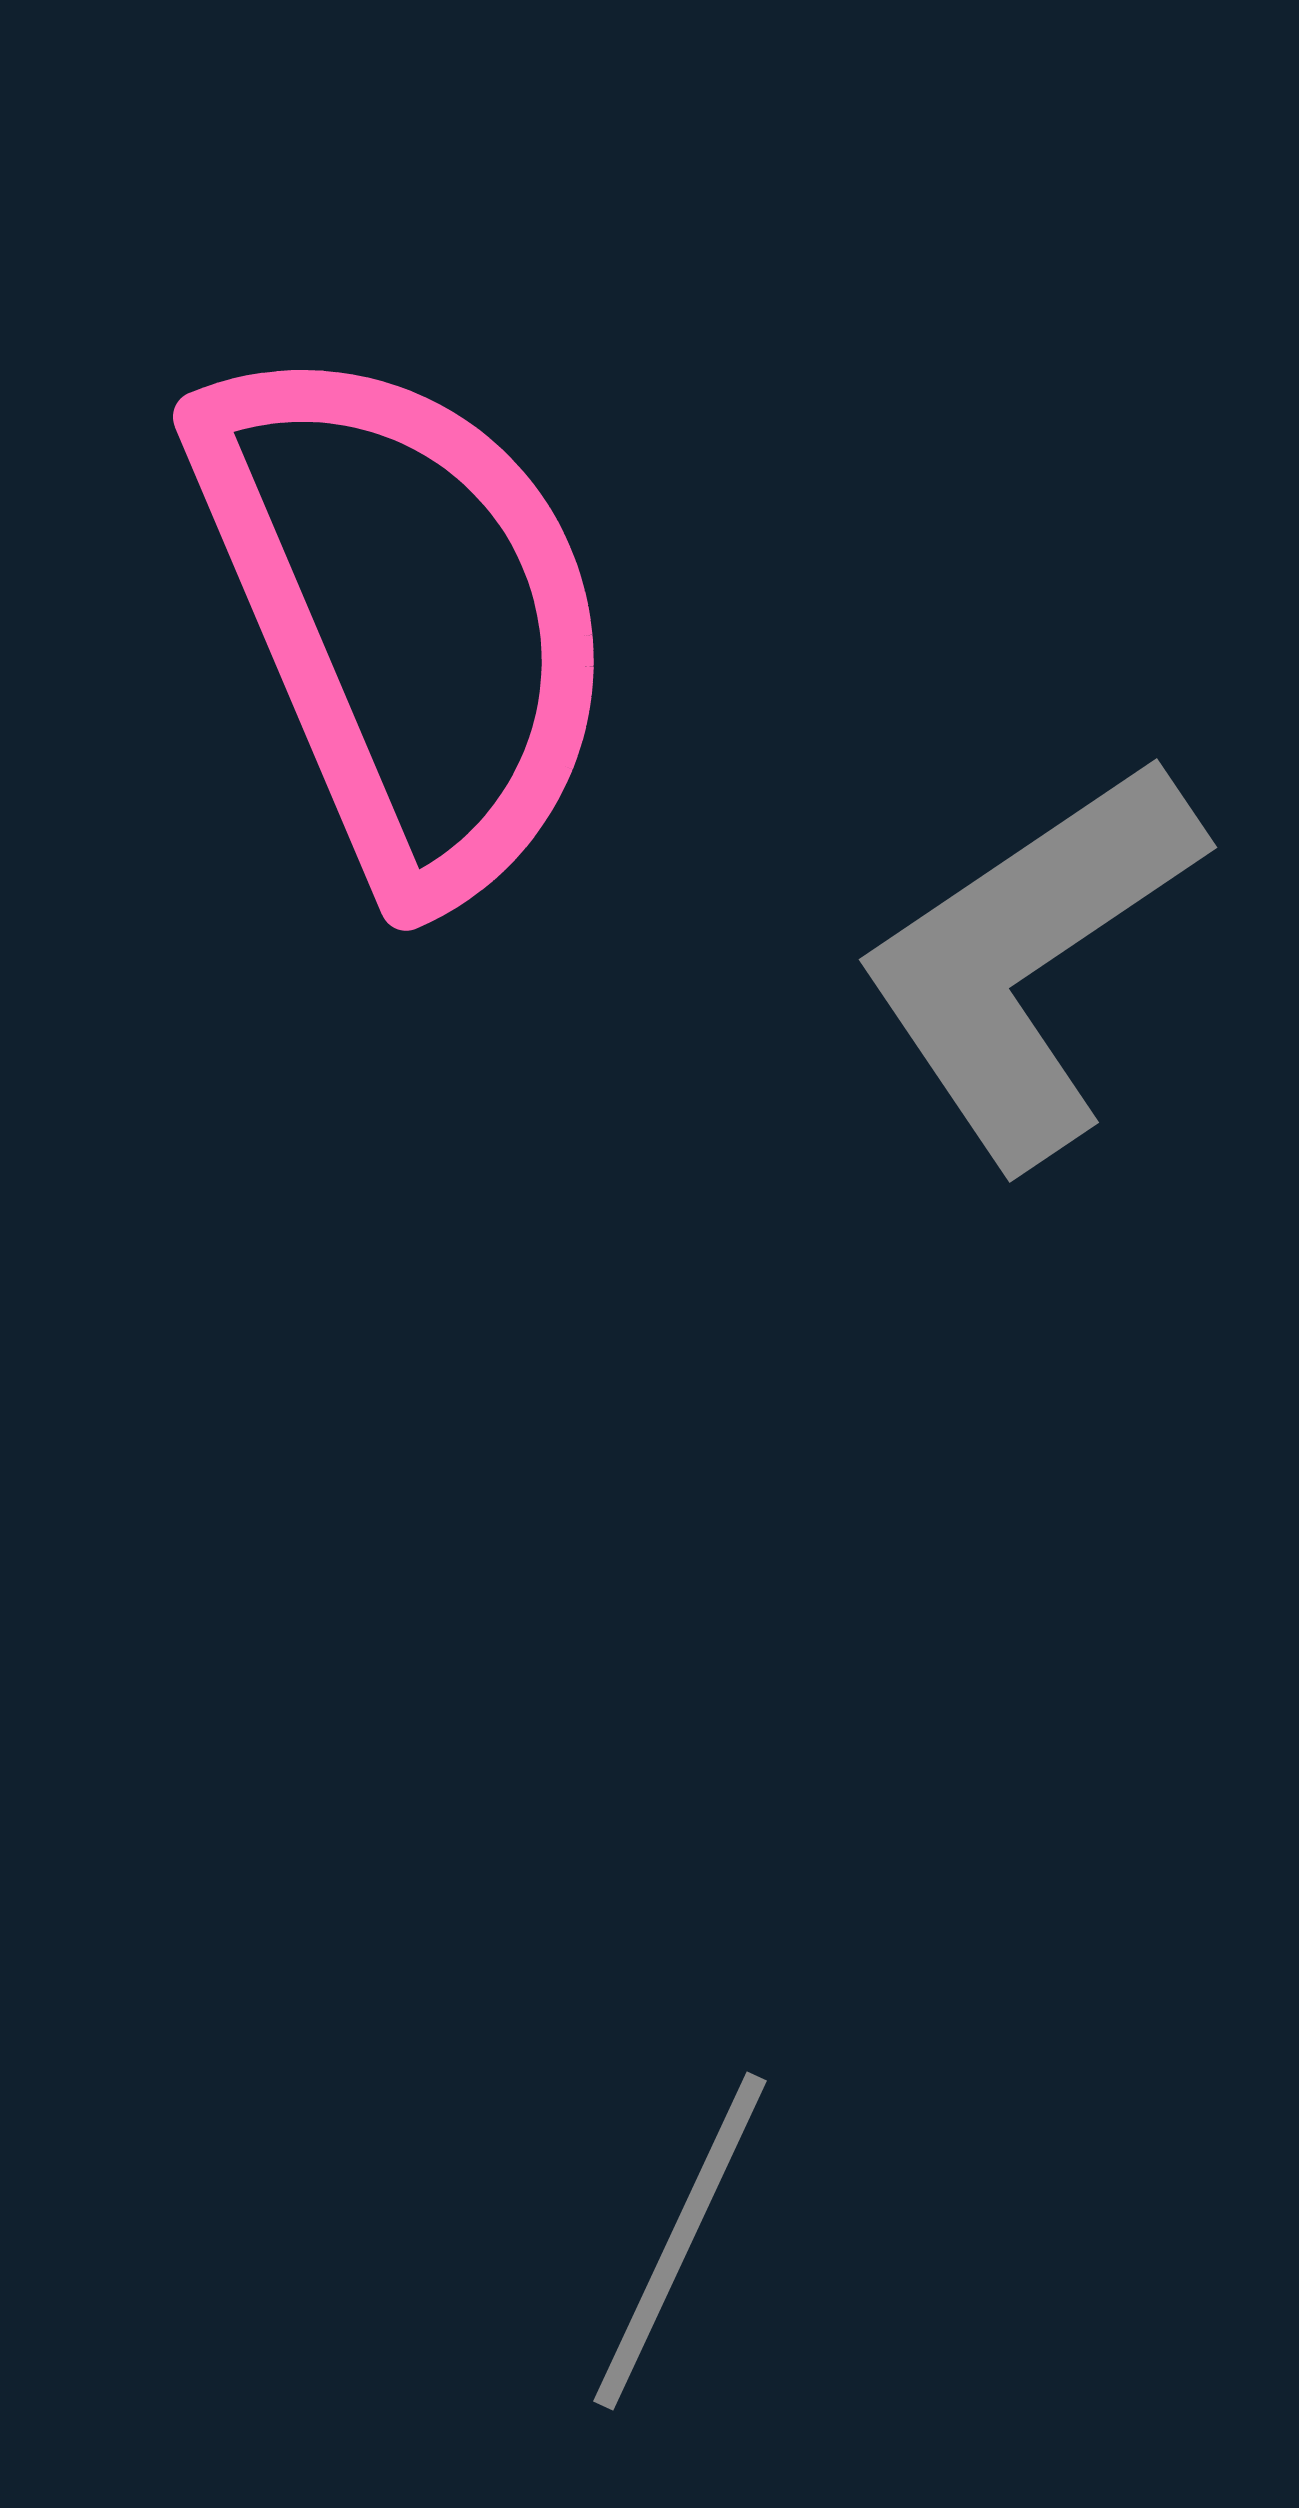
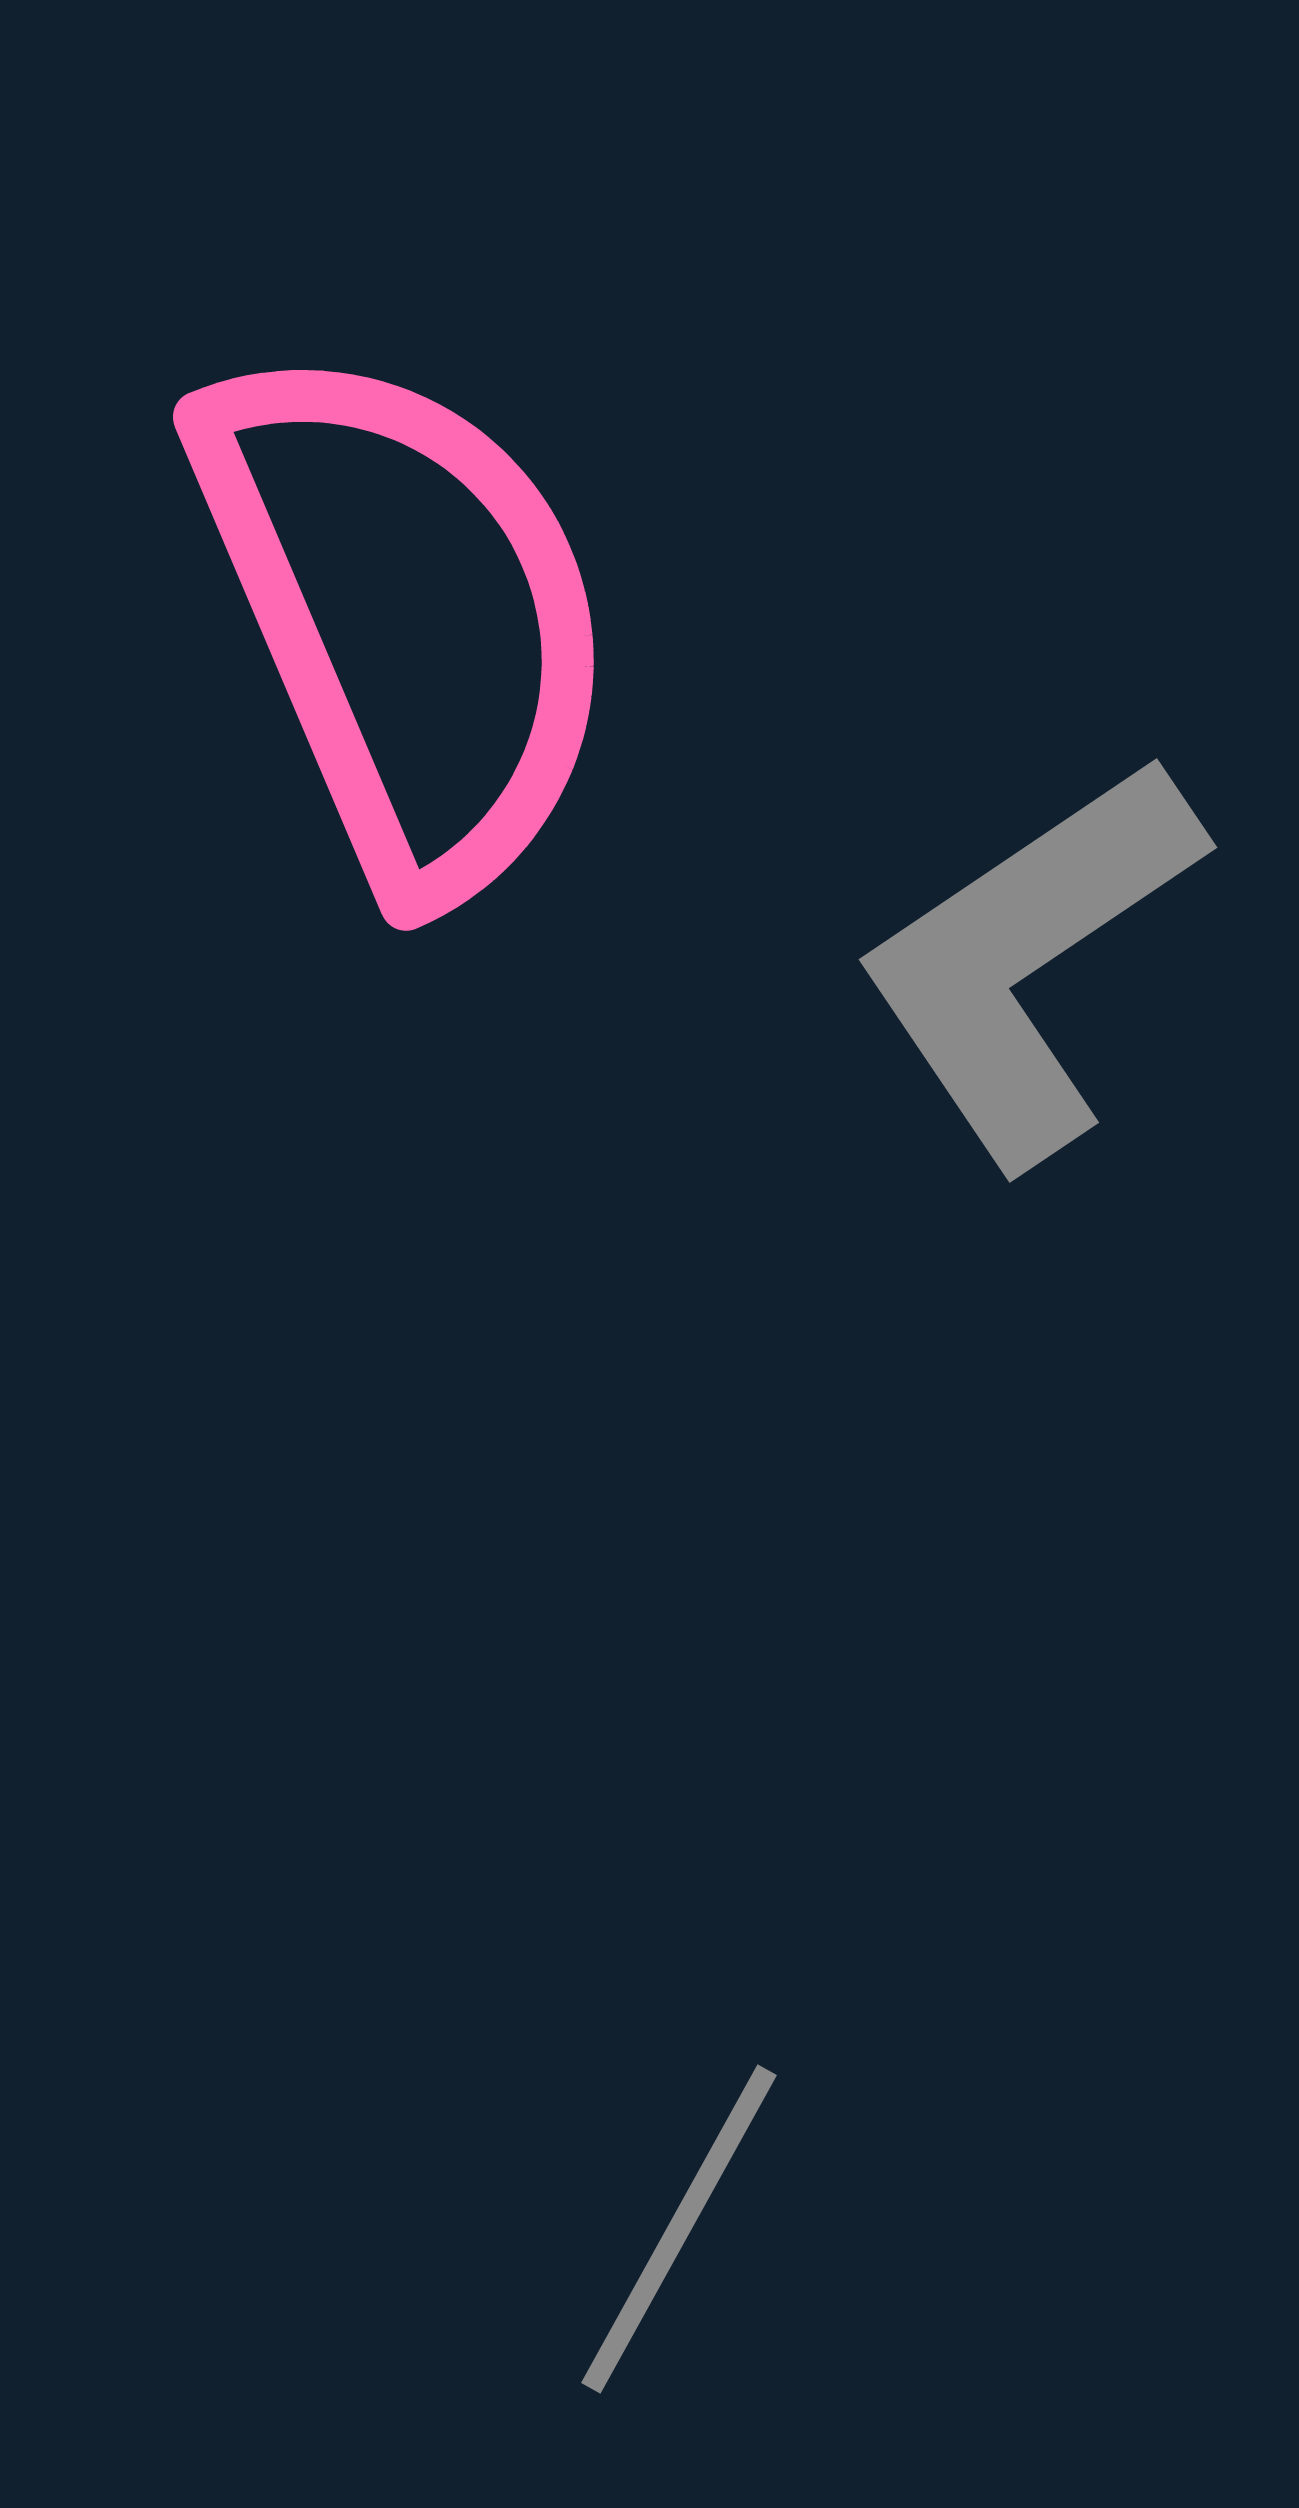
gray line: moved 1 px left, 12 px up; rotated 4 degrees clockwise
